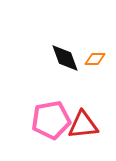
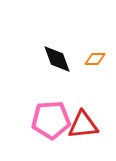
black diamond: moved 8 px left, 1 px down
pink pentagon: rotated 6 degrees clockwise
